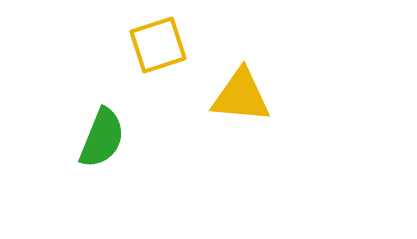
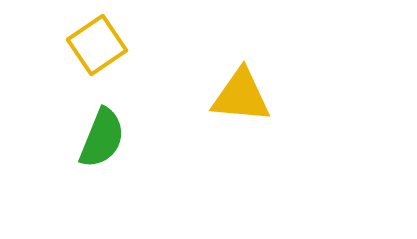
yellow square: moved 61 px left; rotated 16 degrees counterclockwise
